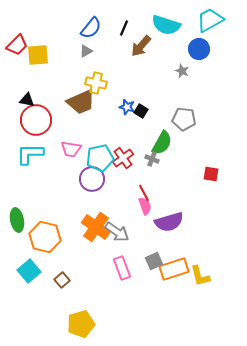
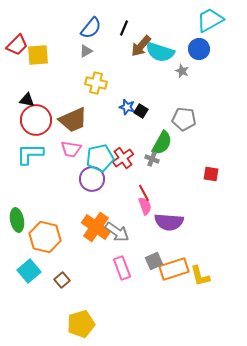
cyan semicircle: moved 6 px left, 27 px down
brown trapezoid: moved 8 px left, 18 px down
purple semicircle: rotated 20 degrees clockwise
